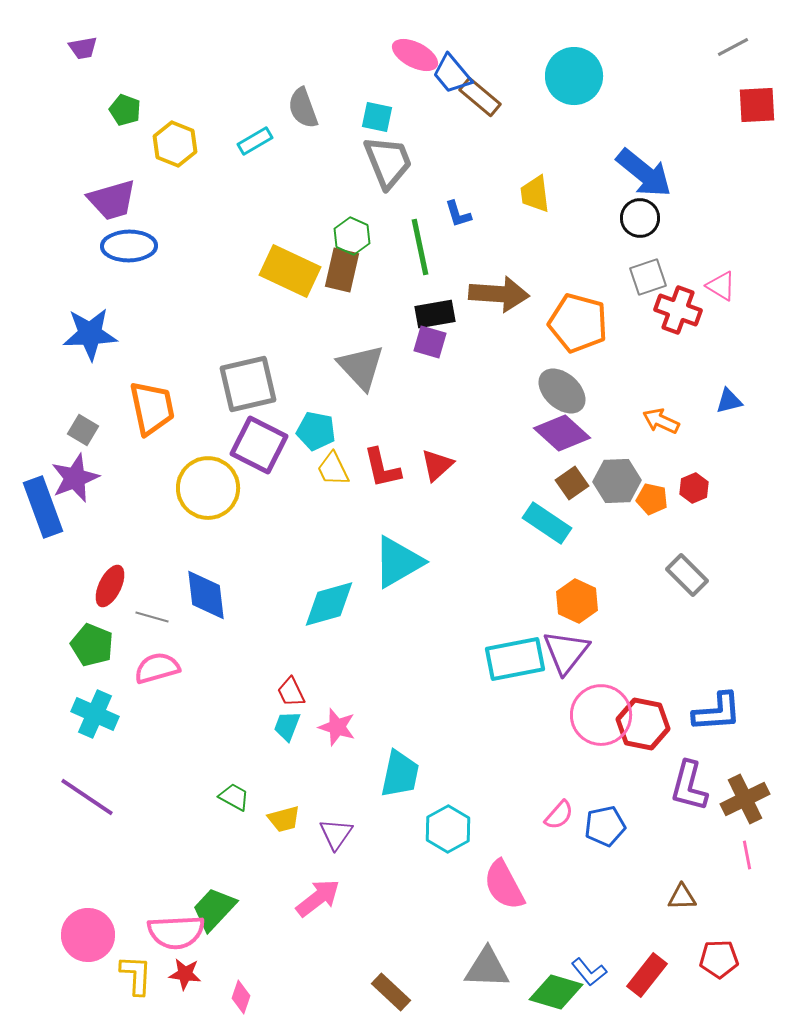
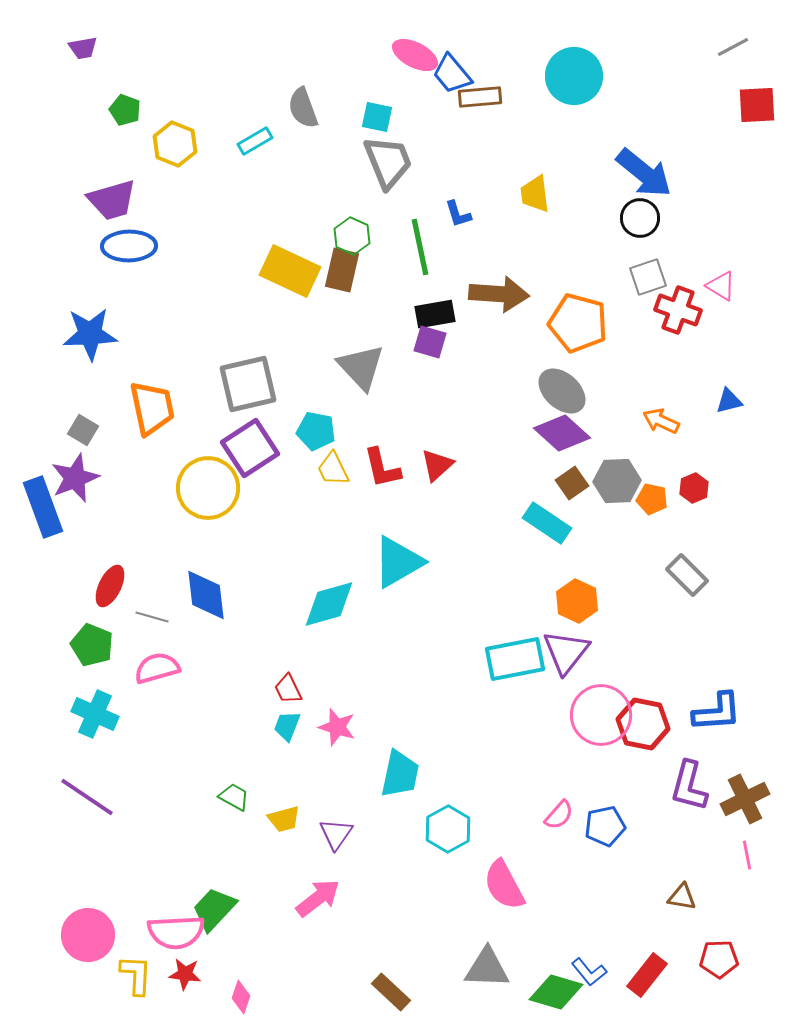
brown rectangle at (480, 97): rotated 45 degrees counterclockwise
purple square at (259, 445): moved 9 px left, 3 px down; rotated 30 degrees clockwise
red trapezoid at (291, 692): moved 3 px left, 3 px up
brown triangle at (682, 897): rotated 12 degrees clockwise
